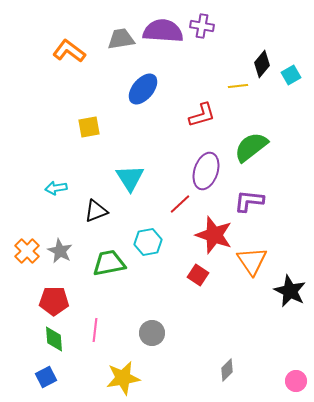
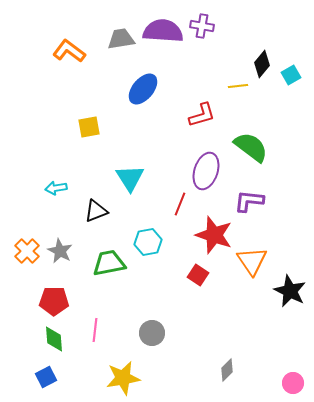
green semicircle: rotated 75 degrees clockwise
red line: rotated 25 degrees counterclockwise
pink circle: moved 3 px left, 2 px down
